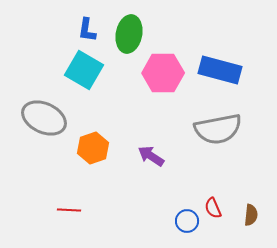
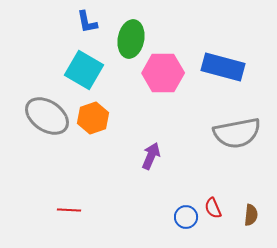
blue L-shape: moved 8 px up; rotated 20 degrees counterclockwise
green ellipse: moved 2 px right, 5 px down
blue rectangle: moved 3 px right, 3 px up
gray ellipse: moved 3 px right, 2 px up; rotated 9 degrees clockwise
gray semicircle: moved 19 px right, 4 px down
orange hexagon: moved 30 px up
purple arrow: rotated 80 degrees clockwise
blue circle: moved 1 px left, 4 px up
